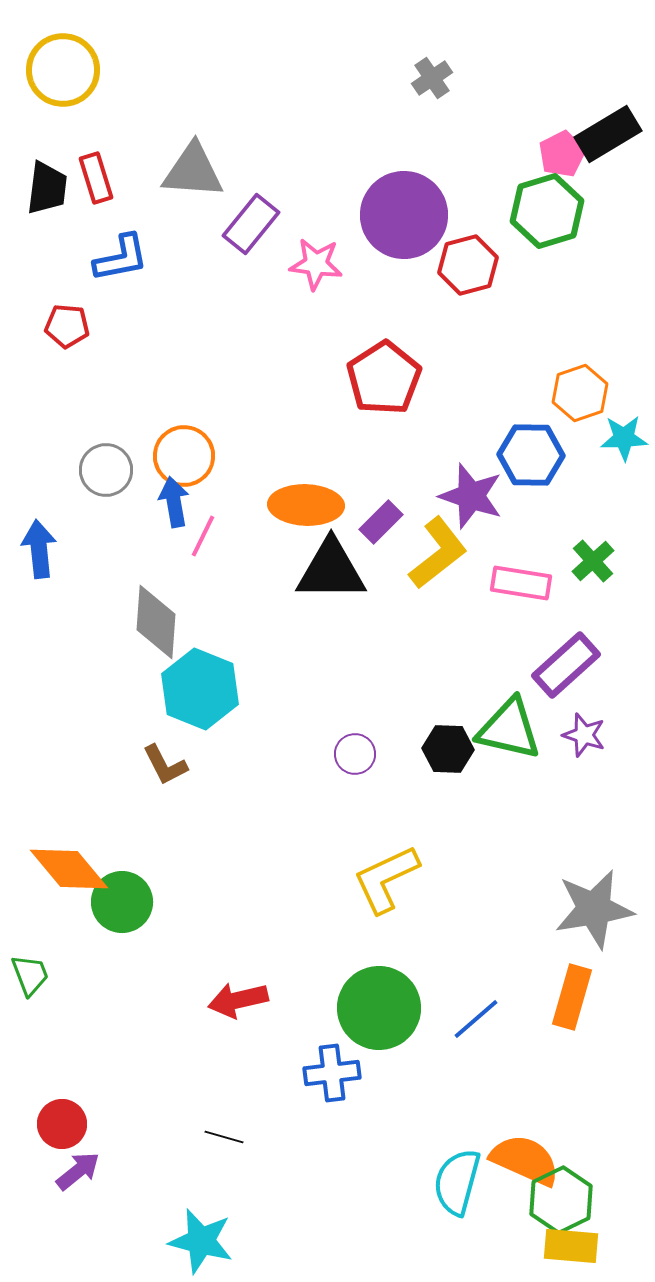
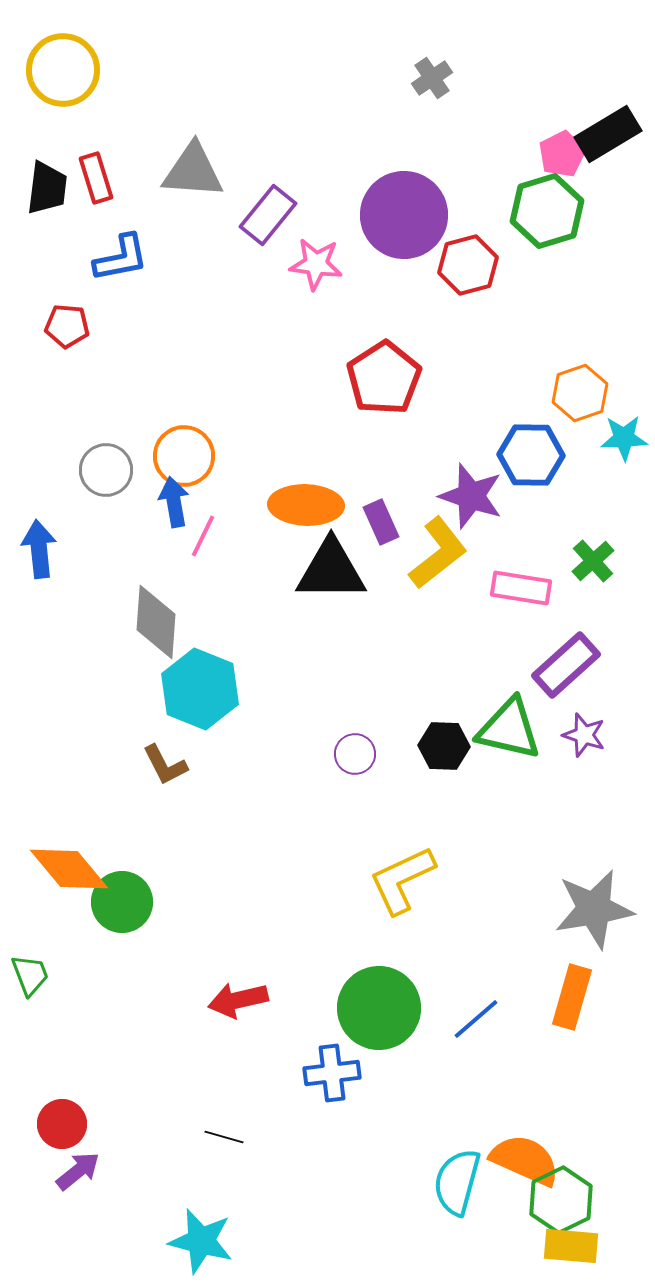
purple rectangle at (251, 224): moved 17 px right, 9 px up
purple rectangle at (381, 522): rotated 69 degrees counterclockwise
pink rectangle at (521, 583): moved 5 px down
black hexagon at (448, 749): moved 4 px left, 3 px up
yellow L-shape at (386, 879): moved 16 px right, 1 px down
